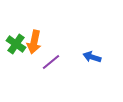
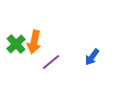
green cross: rotated 12 degrees clockwise
blue arrow: rotated 72 degrees counterclockwise
